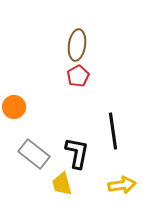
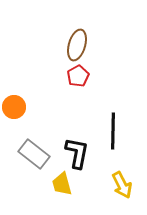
brown ellipse: rotated 8 degrees clockwise
black line: rotated 9 degrees clockwise
yellow arrow: rotated 72 degrees clockwise
